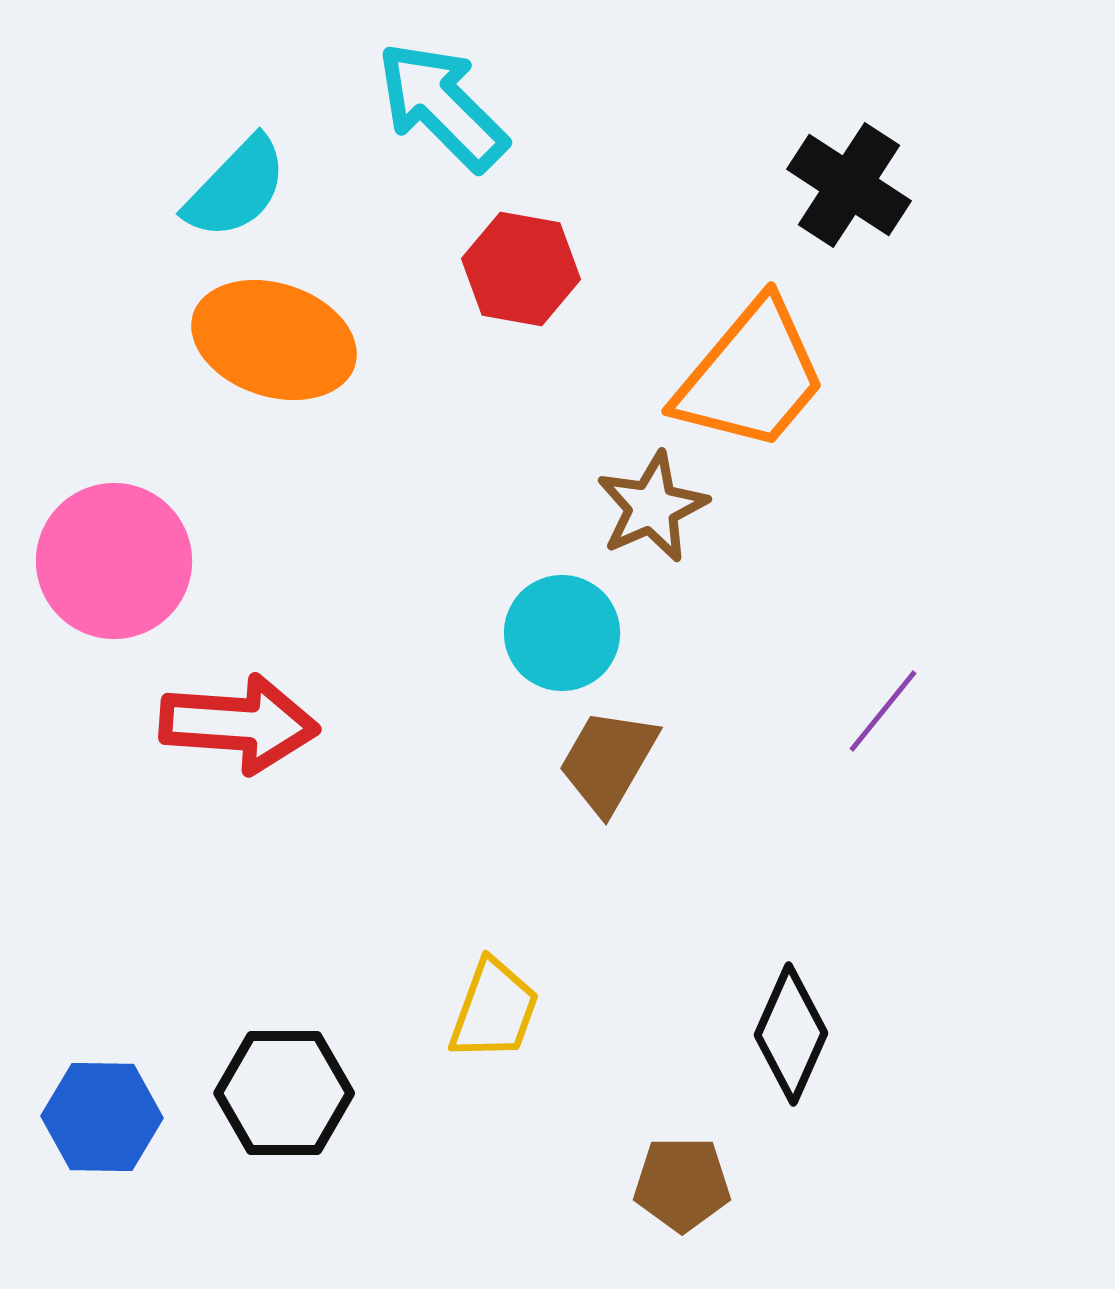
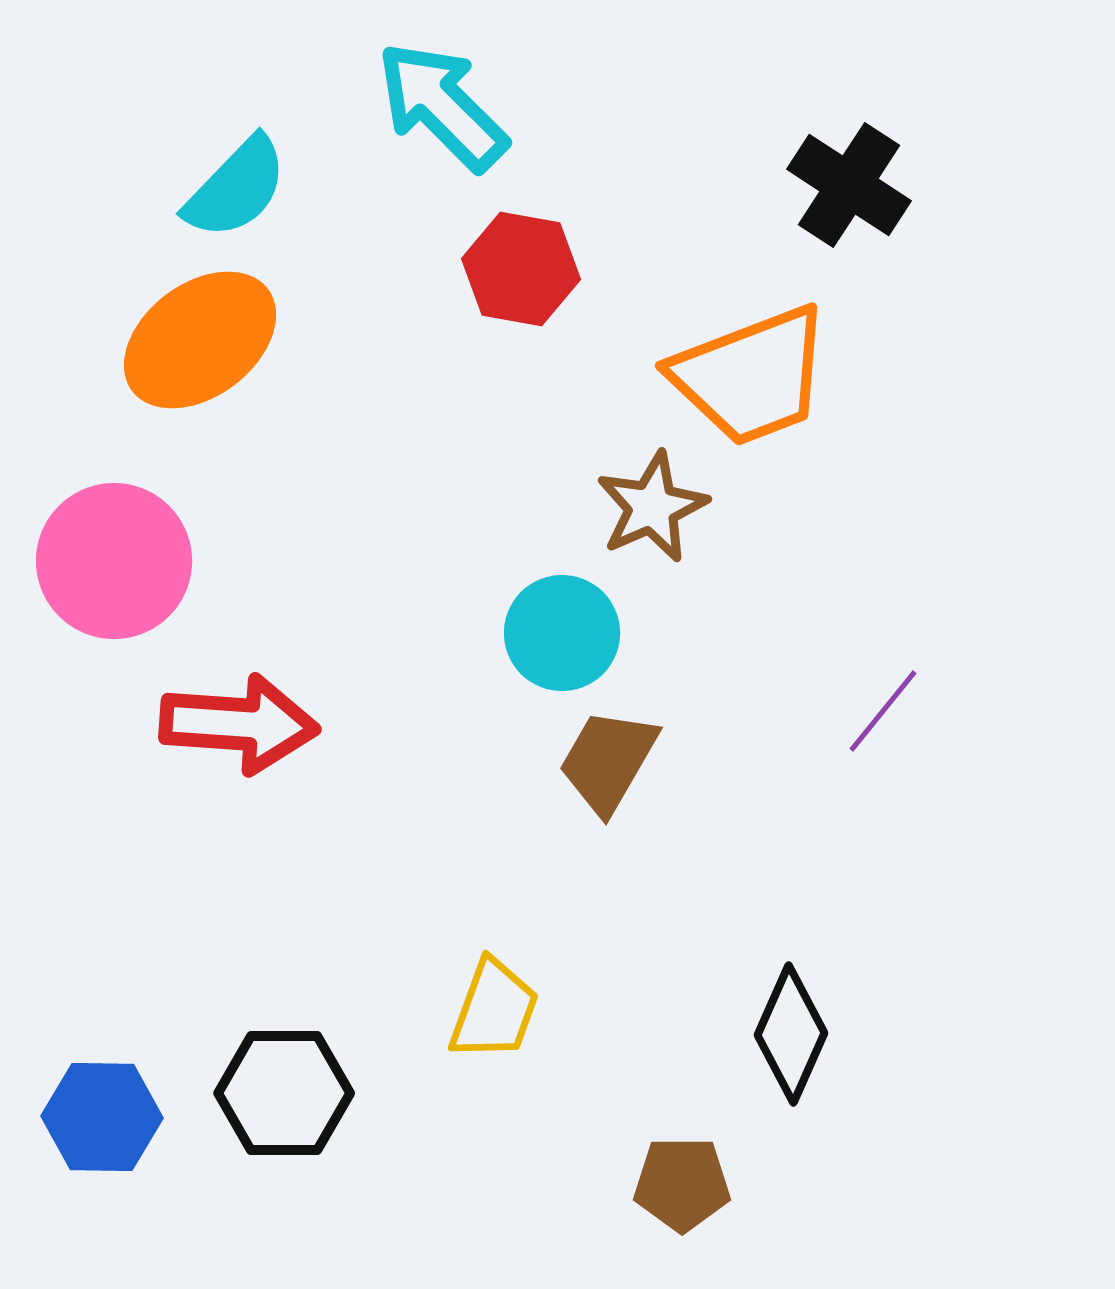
orange ellipse: moved 74 px left; rotated 55 degrees counterclockwise
orange trapezoid: rotated 29 degrees clockwise
